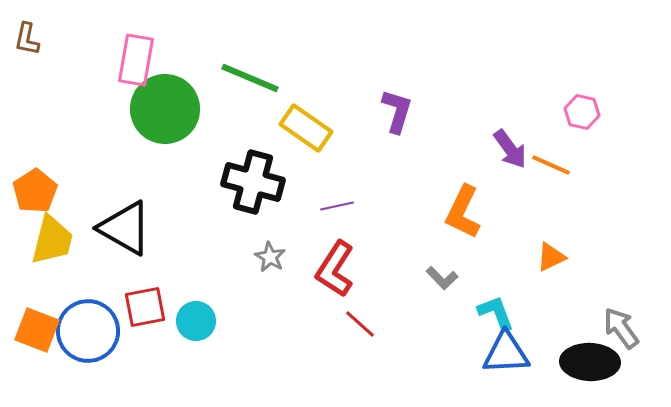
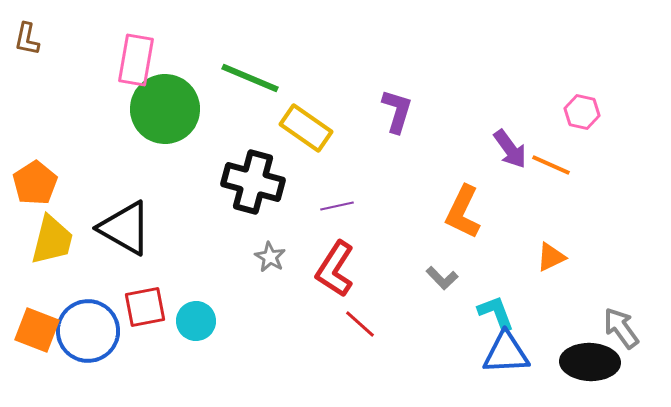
orange pentagon: moved 8 px up
